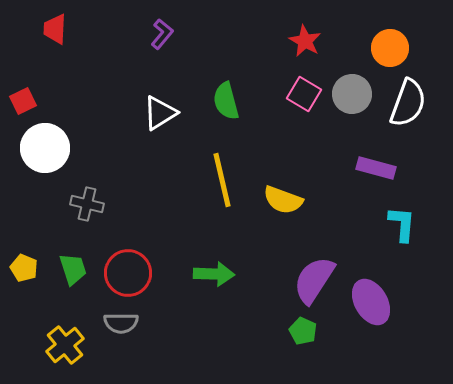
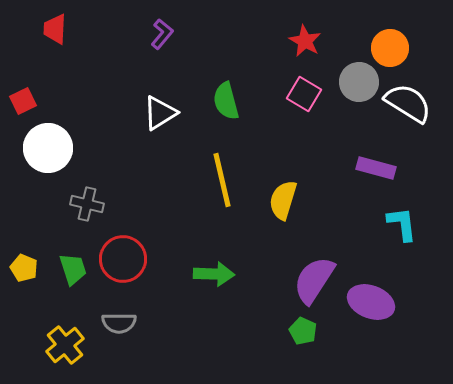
gray circle: moved 7 px right, 12 px up
white semicircle: rotated 78 degrees counterclockwise
white circle: moved 3 px right
yellow semicircle: rotated 87 degrees clockwise
cyan L-shape: rotated 12 degrees counterclockwise
red circle: moved 5 px left, 14 px up
purple ellipse: rotated 39 degrees counterclockwise
gray semicircle: moved 2 px left
